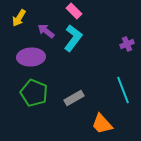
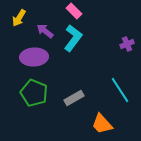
purple arrow: moved 1 px left
purple ellipse: moved 3 px right
cyan line: moved 3 px left; rotated 12 degrees counterclockwise
